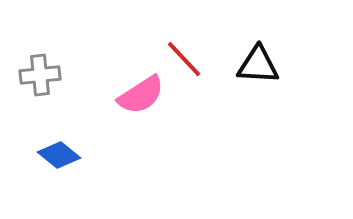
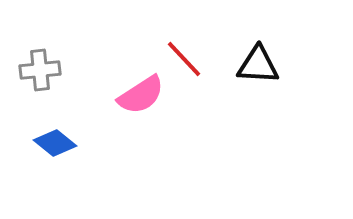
gray cross: moved 5 px up
blue diamond: moved 4 px left, 12 px up
